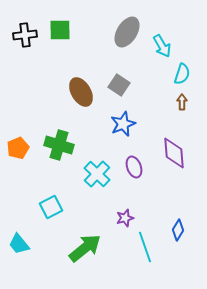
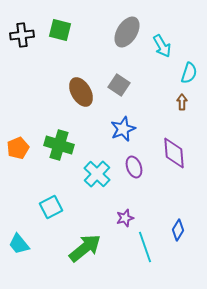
green square: rotated 15 degrees clockwise
black cross: moved 3 px left
cyan semicircle: moved 7 px right, 1 px up
blue star: moved 5 px down
